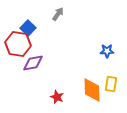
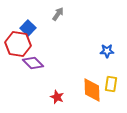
purple diamond: rotated 55 degrees clockwise
